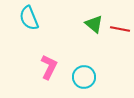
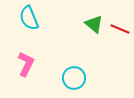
red line: rotated 12 degrees clockwise
pink L-shape: moved 23 px left, 3 px up
cyan circle: moved 10 px left, 1 px down
